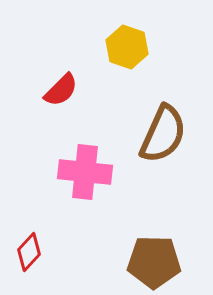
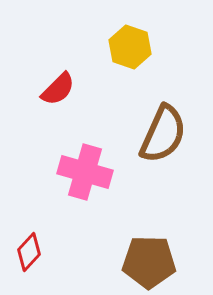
yellow hexagon: moved 3 px right
red semicircle: moved 3 px left, 1 px up
pink cross: rotated 10 degrees clockwise
brown pentagon: moved 5 px left
